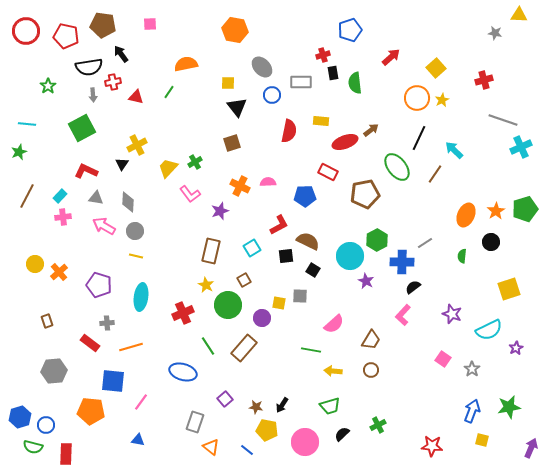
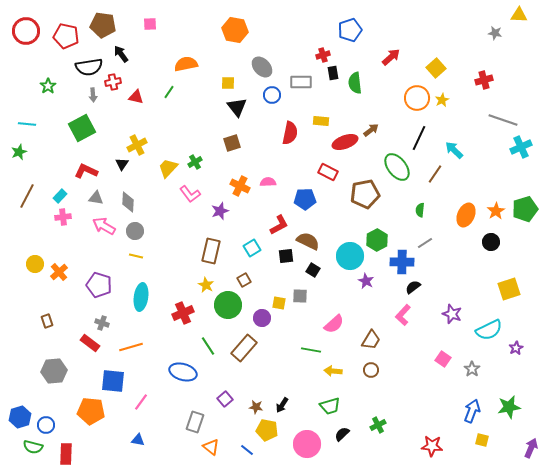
red semicircle at (289, 131): moved 1 px right, 2 px down
blue pentagon at (305, 196): moved 3 px down
green semicircle at (462, 256): moved 42 px left, 46 px up
gray cross at (107, 323): moved 5 px left; rotated 24 degrees clockwise
pink circle at (305, 442): moved 2 px right, 2 px down
